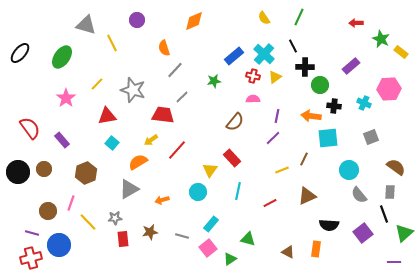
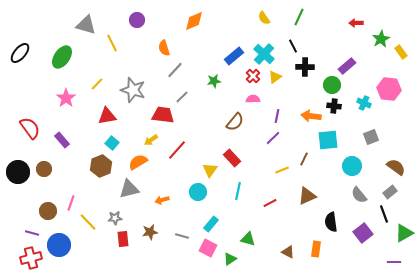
green star at (381, 39): rotated 18 degrees clockwise
yellow rectangle at (401, 52): rotated 16 degrees clockwise
purple rectangle at (351, 66): moved 4 px left
red cross at (253, 76): rotated 32 degrees clockwise
green circle at (320, 85): moved 12 px right
pink hexagon at (389, 89): rotated 10 degrees clockwise
cyan square at (328, 138): moved 2 px down
cyan circle at (349, 170): moved 3 px right, 4 px up
brown hexagon at (86, 173): moved 15 px right, 7 px up
gray triangle at (129, 189): rotated 15 degrees clockwise
gray rectangle at (390, 192): rotated 48 degrees clockwise
black semicircle at (329, 225): moved 2 px right, 3 px up; rotated 78 degrees clockwise
green triangle at (404, 233): rotated 12 degrees clockwise
pink square at (208, 248): rotated 24 degrees counterclockwise
